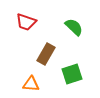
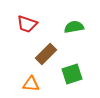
red trapezoid: moved 1 px right, 2 px down
green semicircle: rotated 54 degrees counterclockwise
brown rectangle: rotated 15 degrees clockwise
